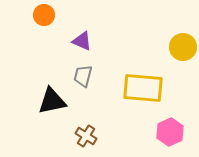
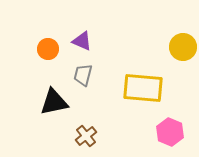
orange circle: moved 4 px right, 34 px down
gray trapezoid: moved 1 px up
black triangle: moved 2 px right, 1 px down
pink hexagon: rotated 12 degrees counterclockwise
brown cross: rotated 20 degrees clockwise
